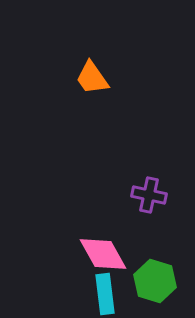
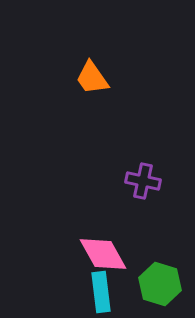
purple cross: moved 6 px left, 14 px up
green hexagon: moved 5 px right, 3 px down
cyan rectangle: moved 4 px left, 2 px up
